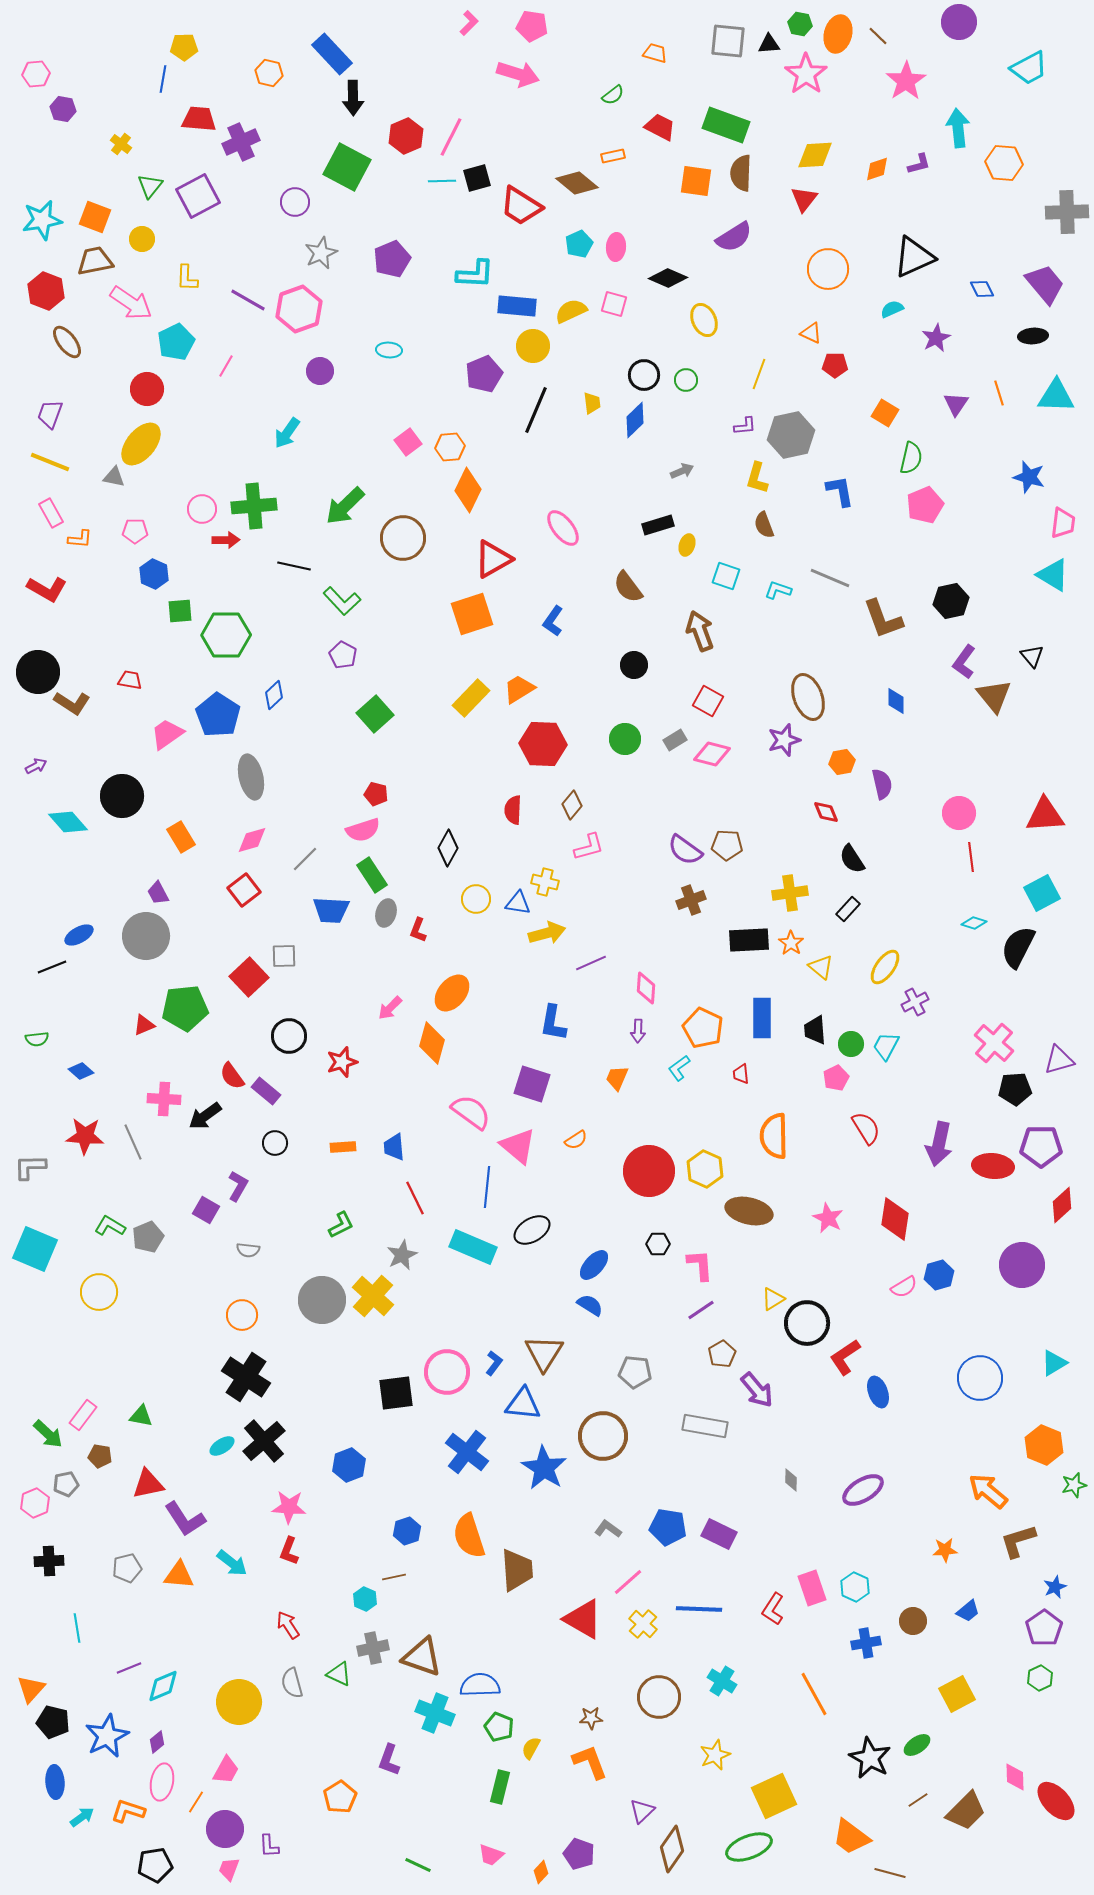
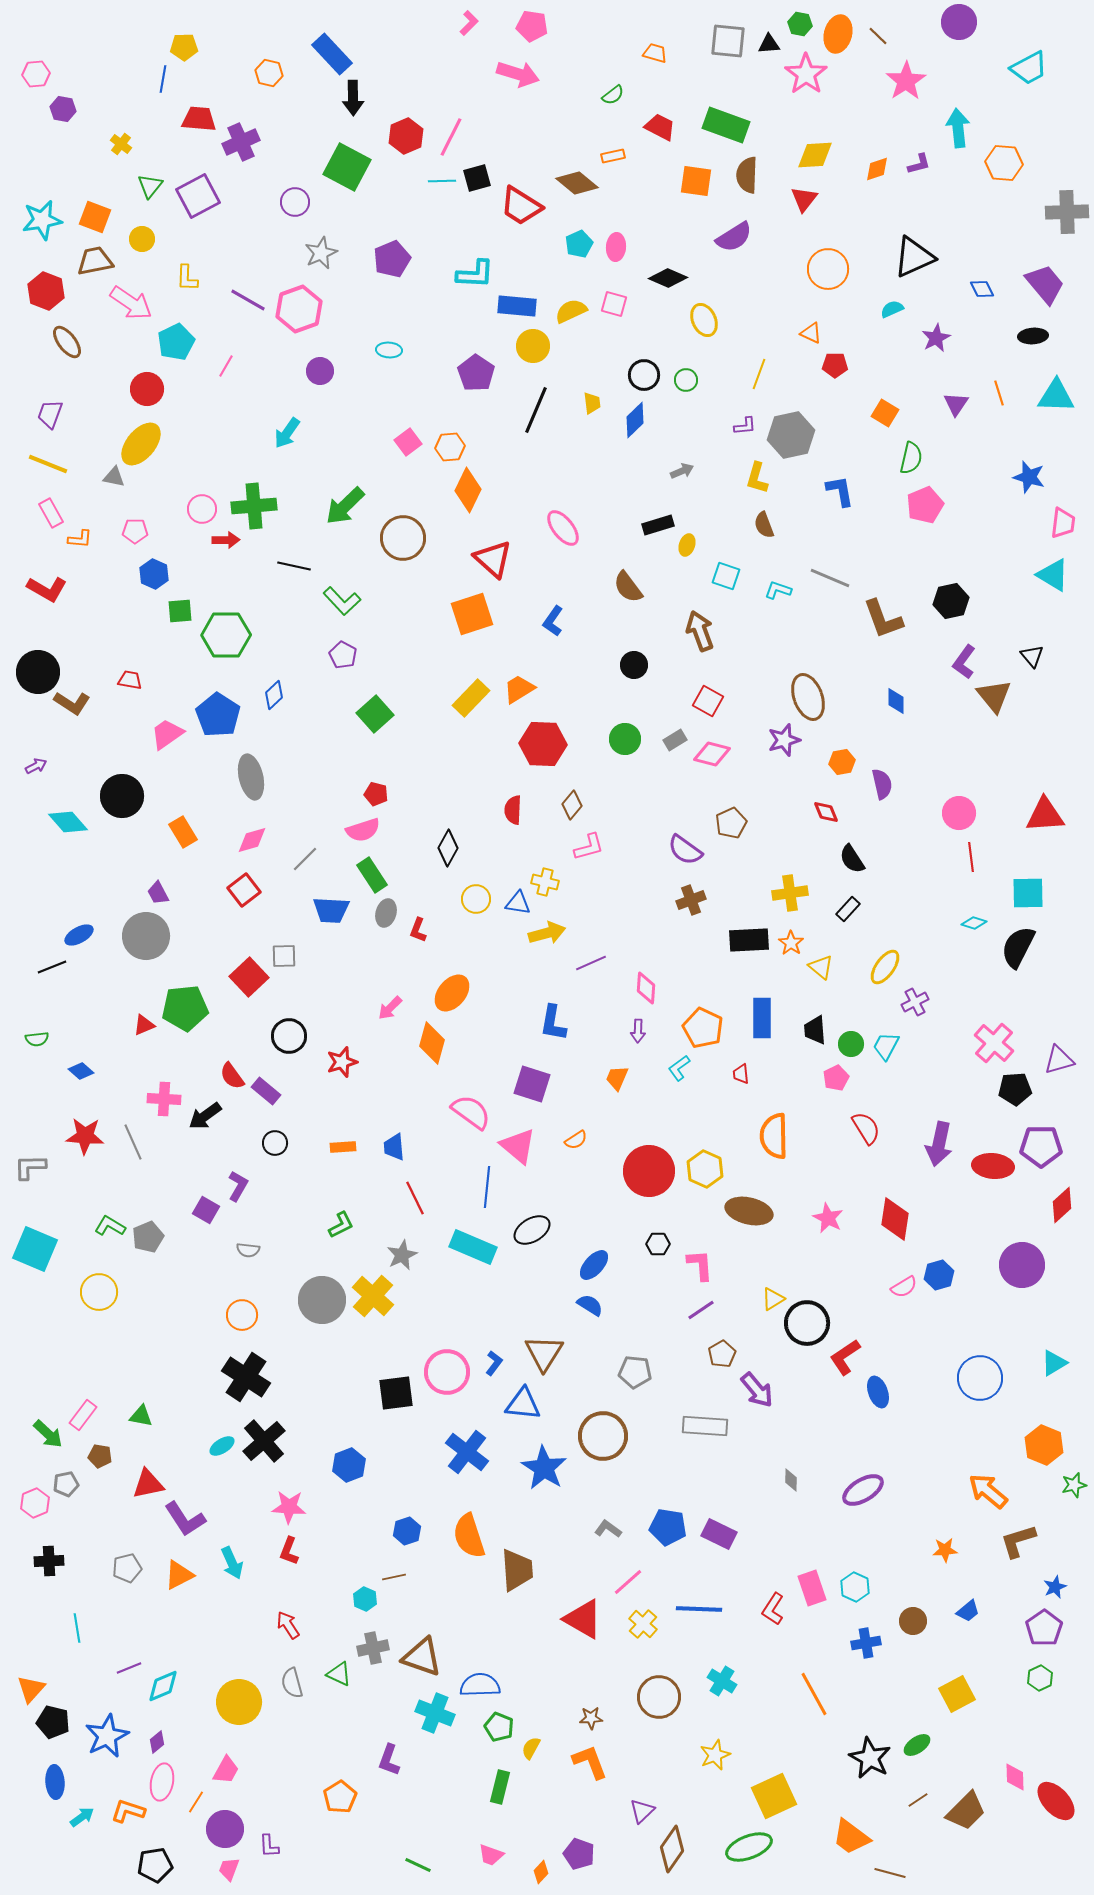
brown semicircle at (741, 173): moved 6 px right, 2 px down
purple pentagon at (484, 374): moved 8 px left, 1 px up; rotated 15 degrees counterclockwise
yellow line at (50, 462): moved 2 px left, 2 px down
red triangle at (493, 559): rotated 48 degrees counterclockwise
orange rectangle at (181, 837): moved 2 px right, 5 px up
brown pentagon at (727, 845): moved 4 px right, 22 px up; rotated 28 degrees counterclockwise
cyan square at (1042, 893): moved 14 px left; rotated 27 degrees clockwise
gray rectangle at (705, 1426): rotated 6 degrees counterclockwise
cyan arrow at (232, 1563): rotated 28 degrees clockwise
orange triangle at (179, 1575): rotated 32 degrees counterclockwise
